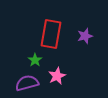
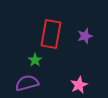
pink star: moved 22 px right, 9 px down
